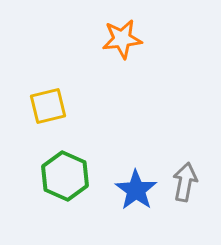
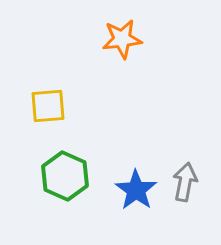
yellow square: rotated 9 degrees clockwise
